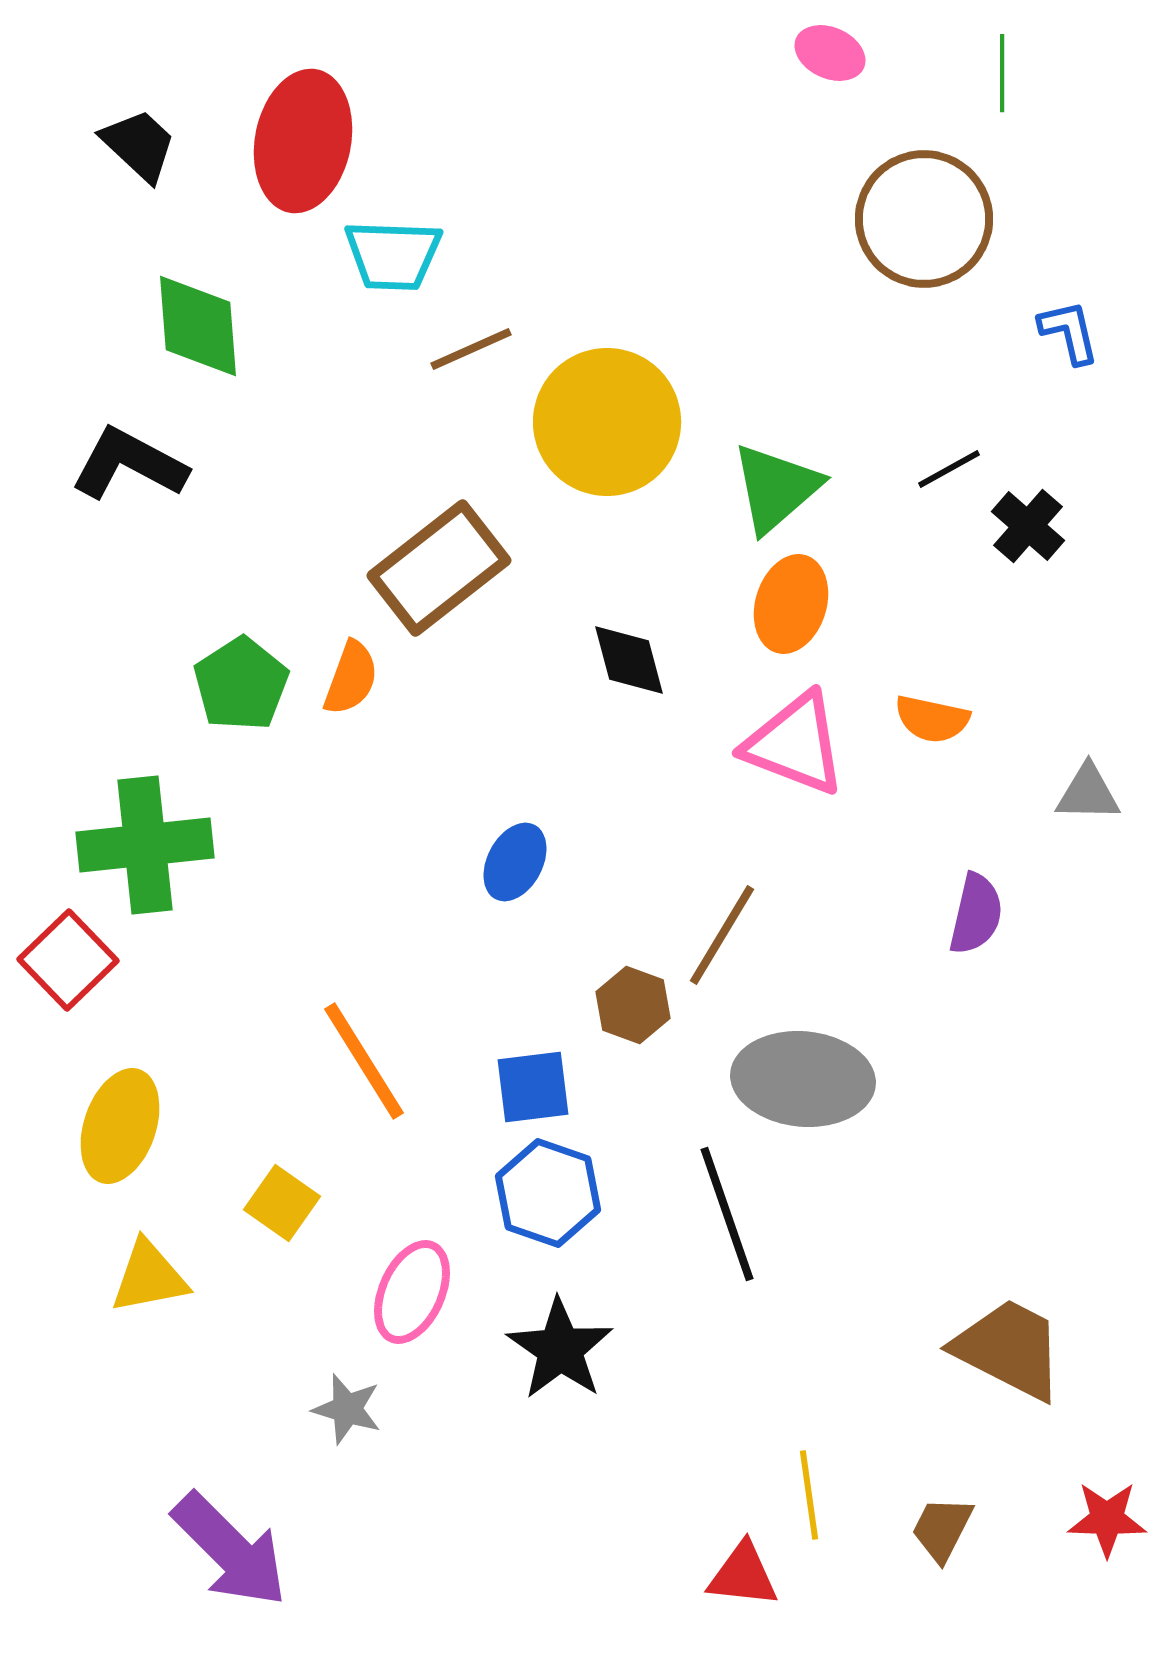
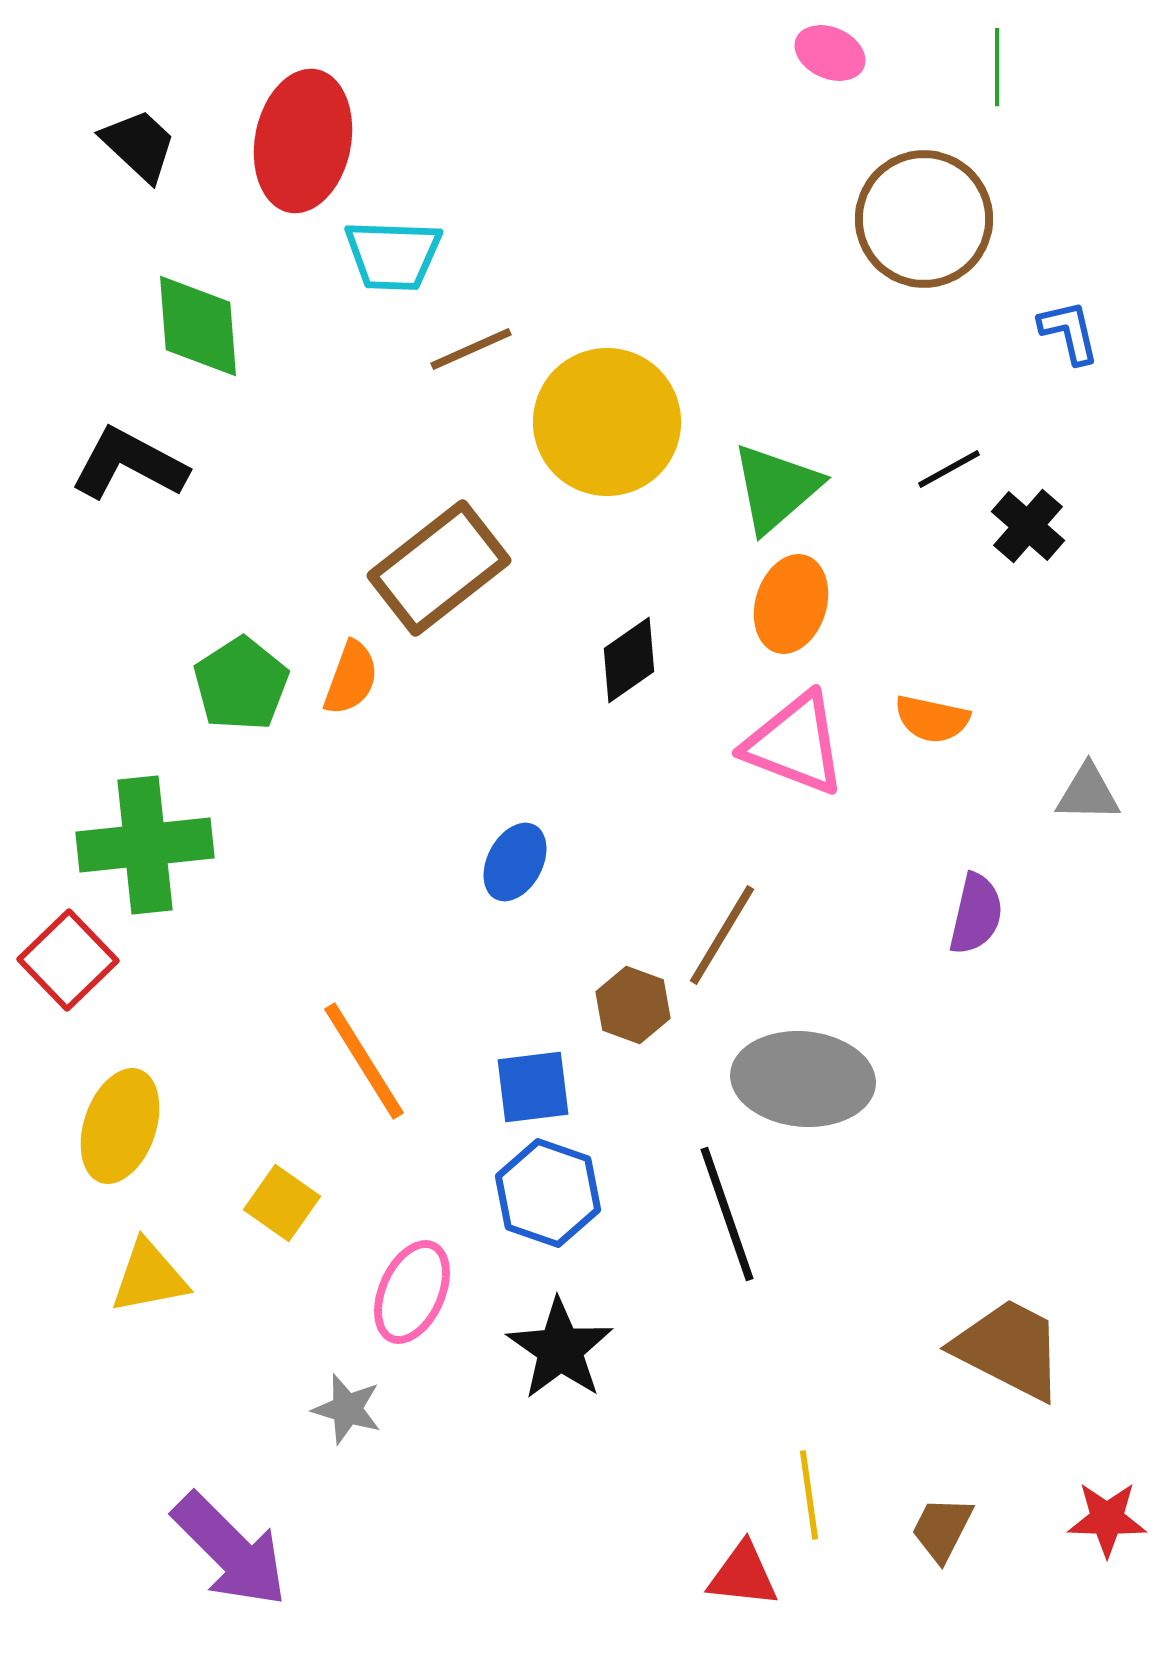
green line at (1002, 73): moved 5 px left, 6 px up
black diamond at (629, 660): rotated 70 degrees clockwise
